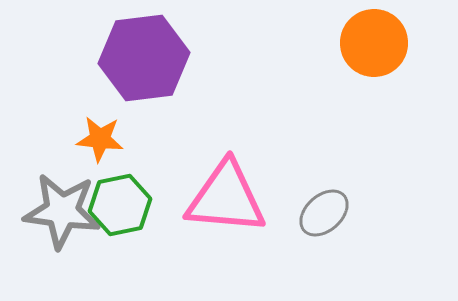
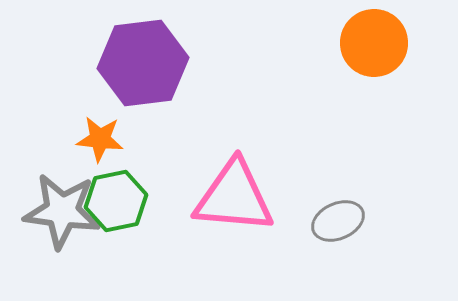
purple hexagon: moved 1 px left, 5 px down
pink triangle: moved 8 px right, 1 px up
green hexagon: moved 4 px left, 4 px up
gray ellipse: moved 14 px right, 8 px down; rotated 18 degrees clockwise
